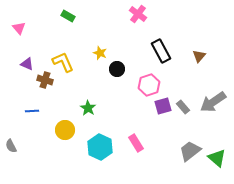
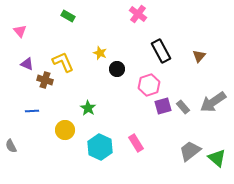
pink triangle: moved 1 px right, 3 px down
